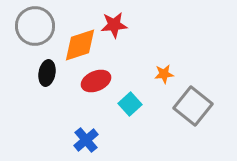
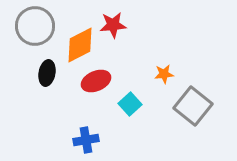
red star: moved 1 px left
orange diamond: rotated 9 degrees counterclockwise
blue cross: rotated 30 degrees clockwise
